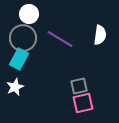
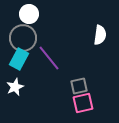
purple line: moved 11 px left, 19 px down; rotated 20 degrees clockwise
